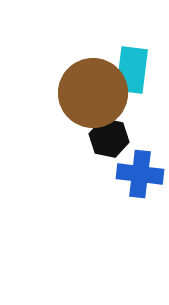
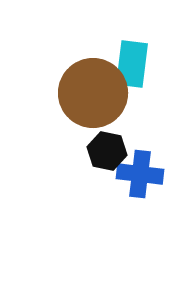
cyan rectangle: moved 6 px up
black hexagon: moved 2 px left, 13 px down
